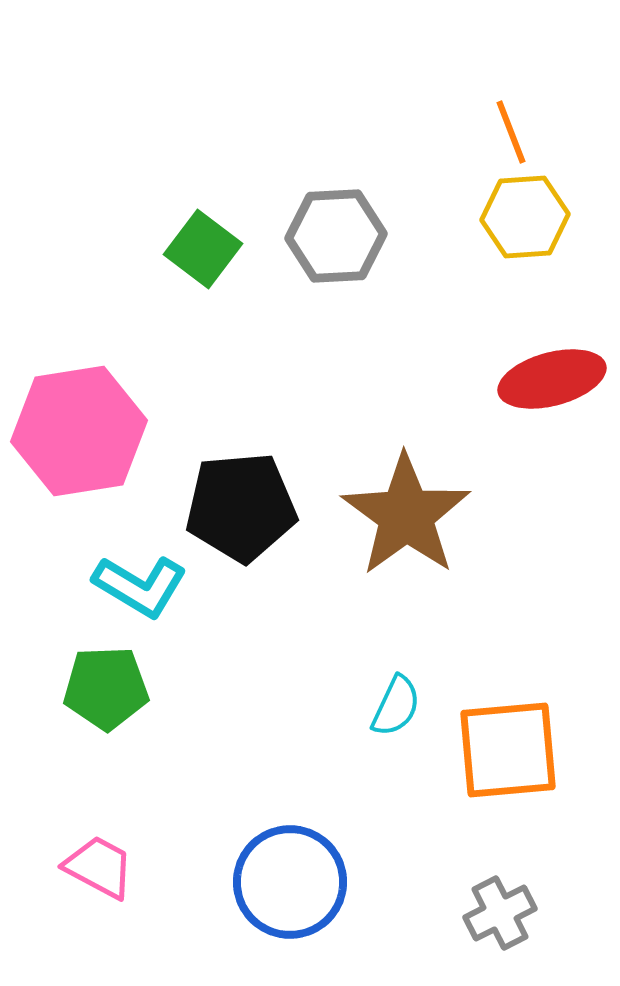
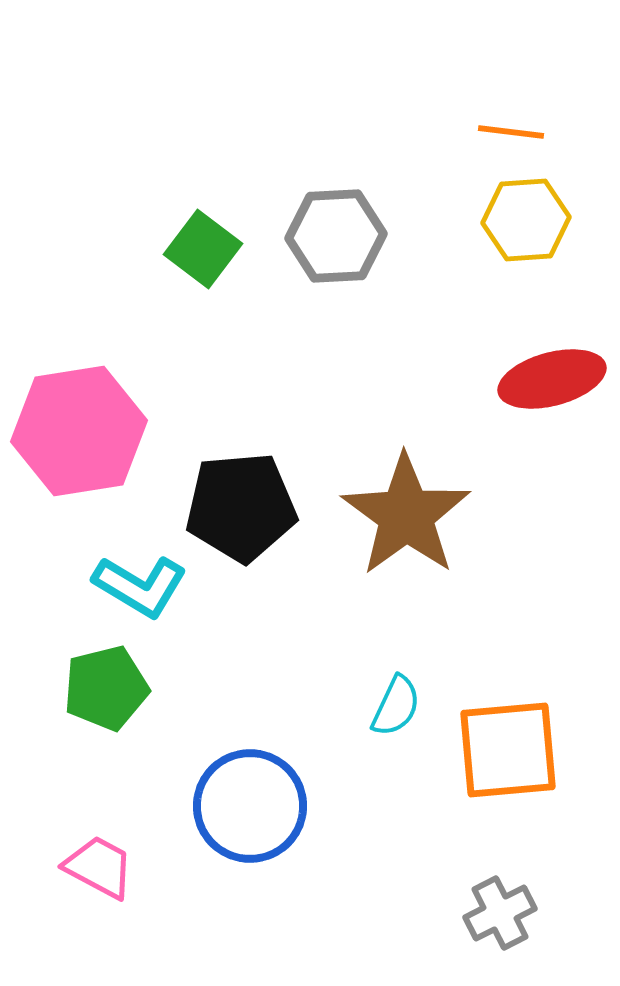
orange line: rotated 62 degrees counterclockwise
yellow hexagon: moved 1 px right, 3 px down
green pentagon: rotated 12 degrees counterclockwise
blue circle: moved 40 px left, 76 px up
